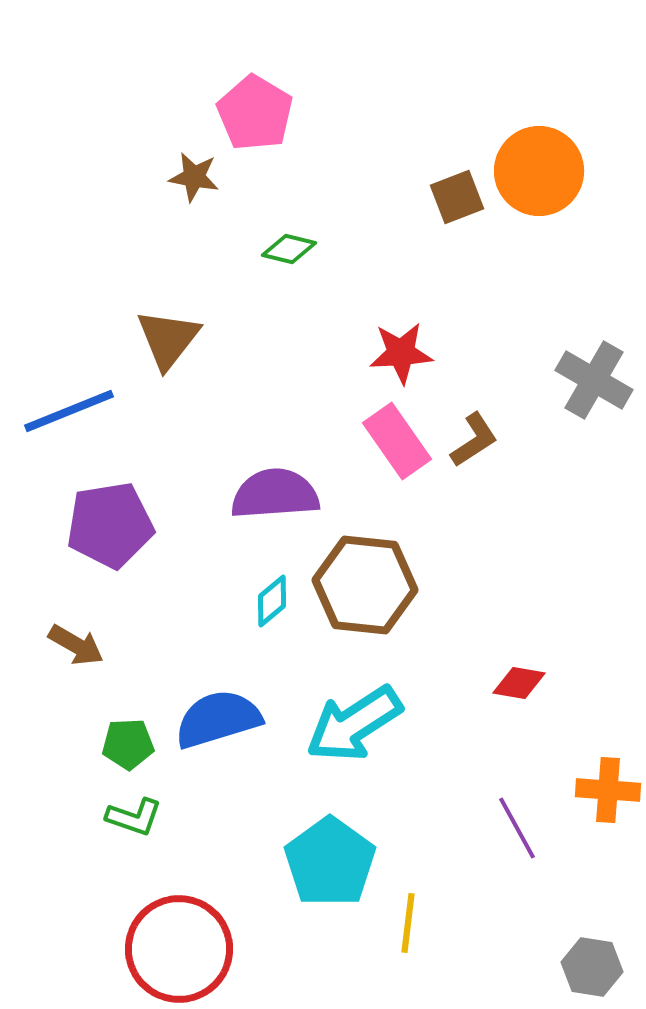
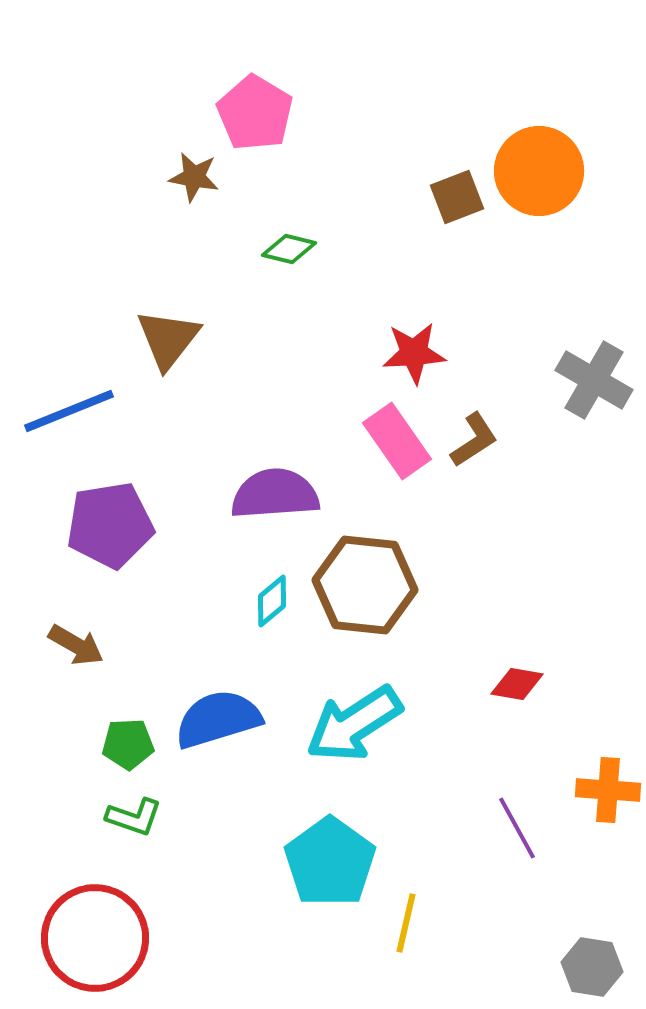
red star: moved 13 px right
red diamond: moved 2 px left, 1 px down
yellow line: moved 2 px left; rotated 6 degrees clockwise
red circle: moved 84 px left, 11 px up
